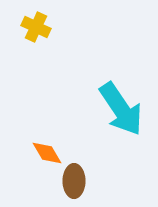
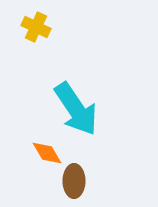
cyan arrow: moved 45 px left
